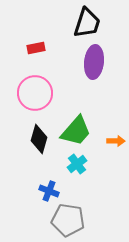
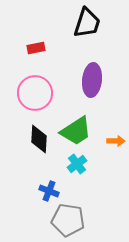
purple ellipse: moved 2 px left, 18 px down
green trapezoid: rotated 16 degrees clockwise
black diamond: rotated 12 degrees counterclockwise
